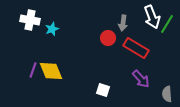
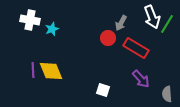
gray arrow: moved 2 px left; rotated 21 degrees clockwise
purple line: rotated 21 degrees counterclockwise
